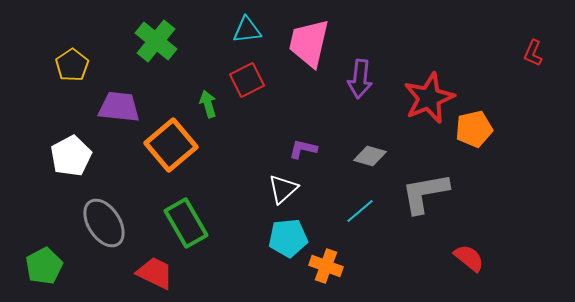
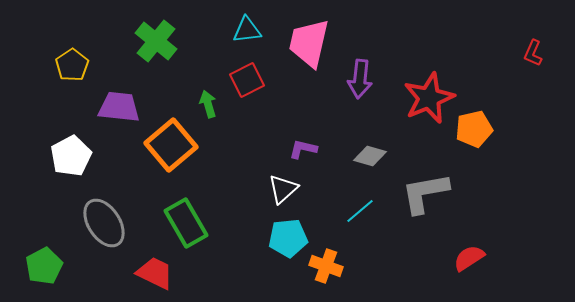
red semicircle: rotated 72 degrees counterclockwise
